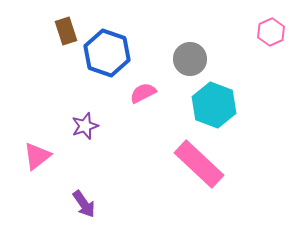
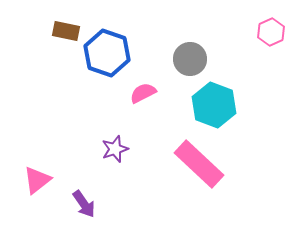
brown rectangle: rotated 60 degrees counterclockwise
purple star: moved 30 px right, 23 px down
pink triangle: moved 24 px down
